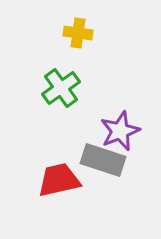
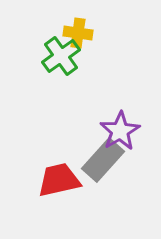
green cross: moved 32 px up
purple star: rotated 9 degrees counterclockwise
gray rectangle: rotated 66 degrees counterclockwise
